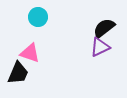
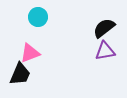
purple triangle: moved 5 px right, 4 px down; rotated 15 degrees clockwise
pink triangle: rotated 40 degrees counterclockwise
black trapezoid: moved 2 px right, 1 px down
